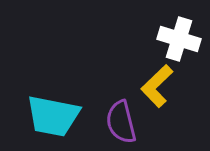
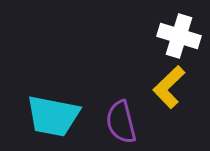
white cross: moved 3 px up
yellow L-shape: moved 12 px right, 1 px down
